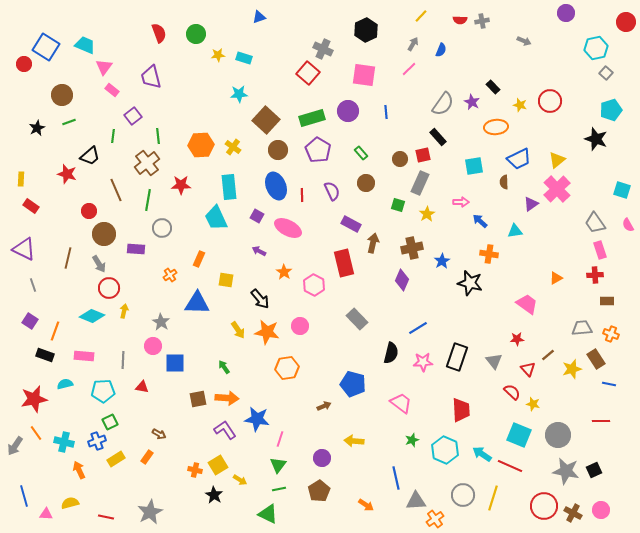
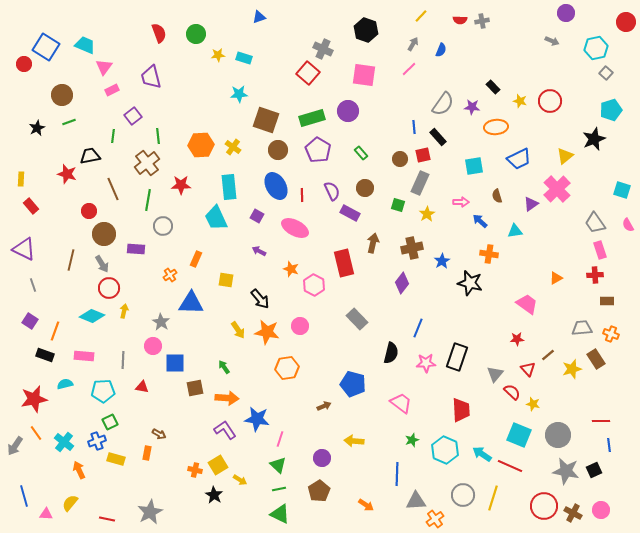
black hexagon at (366, 30): rotated 15 degrees counterclockwise
gray arrow at (524, 41): moved 28 px right
pink rectangle at (112, 90): rotated 64 degrees counterclockwise
purple star at (472, 102): moved 5 px down; rotated 21 degrees counterclockwise
yellow star at (520, 105): moved 4 px up
blue line at (386, 112): moved 28 px right, 15 px down
brown square at (266, 120): rotated 24 degrees counterclockwise
black star at (596, 139): moved 2 px left; rotated 30 degrees clockwise
black trapezoid at (90, 156): rotated 150 degrees counterclockwise
yellow triangle at (557, 160): moved 8 px right, 4 px up
brown semicircle at (504, 182): moved 7 px left, 14 px down; rotated 16 degrees counterclockwise
brown circle at (366, 183): moved 1 px left, 5 px down
blue ellipse at (276, 186): rotated 8 degrees counterclockwise
brown line at (116, 190): moved 3 px left, 1 px up
red rectangle at (31, 206): rotated 14 degrees clockwise
purple rectangle at (351, 224): moved 1 px left, 11 px up
gray circle at (162, 228): moved 1 px right, 2 px up
pink ellipse at (288, 228): moved 7 px right
brown line at (68, 258): moved 3 px right, 2 px down
orange rectangle at (199, 259): moved 3 px left
gray arrow at (99, 264): moved 3 px right
orange star at (284, 272): moved 7 px right, 3 px up; rotated 14 degrees counterclockwise
purple diamond at (402, 280): moved 3 px down; rotated 15 degrees clockwise
blue triangle at (197, 303): moved 6 px left
blue line at (418, 328): rotated 36 degrees counterclockwise
gray triangle at (494, 361): moved 1 px right, 13 px down; rotated 18 degrees clockwise
pink star at (423, 362): moved 3 px right, 1 px down
blue line at (609, 384): moved 61 px down; rotated 72 degrees clockwise
brown square at (198, 399): moved 3 px left, 11 px up
cyan cross at (64, 442): rotated 24 degrees clockwise
orange rectangle at (147, 457): moved 4 px up; rotated 24 degrees counterclockwise
yellow rectangle at (116, 459): rotated 48 degrees clockwise
green triangle at (278, 465): rotated 24 degrees counterclockwise
blue line at (396, 478): moved 1 px right, 4 px up; rotated 15 degrees clockwise
yellow semicircle at (70, 503): rotated 36 degrees counterclockwise
green triangle at (268, 514): moved 12 px right
red line at (106, 517): moved 1 px right, 2 px down
